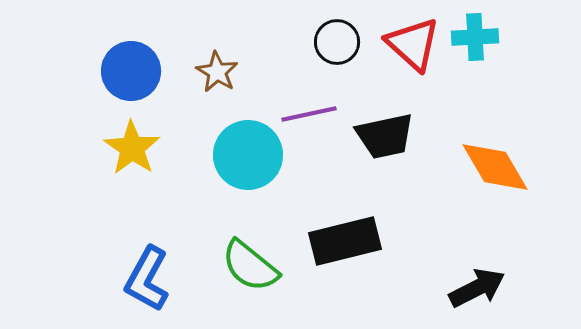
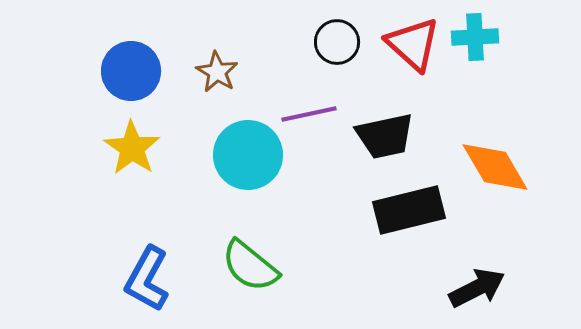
black rectangle: moved 64 px right, 31 px up
